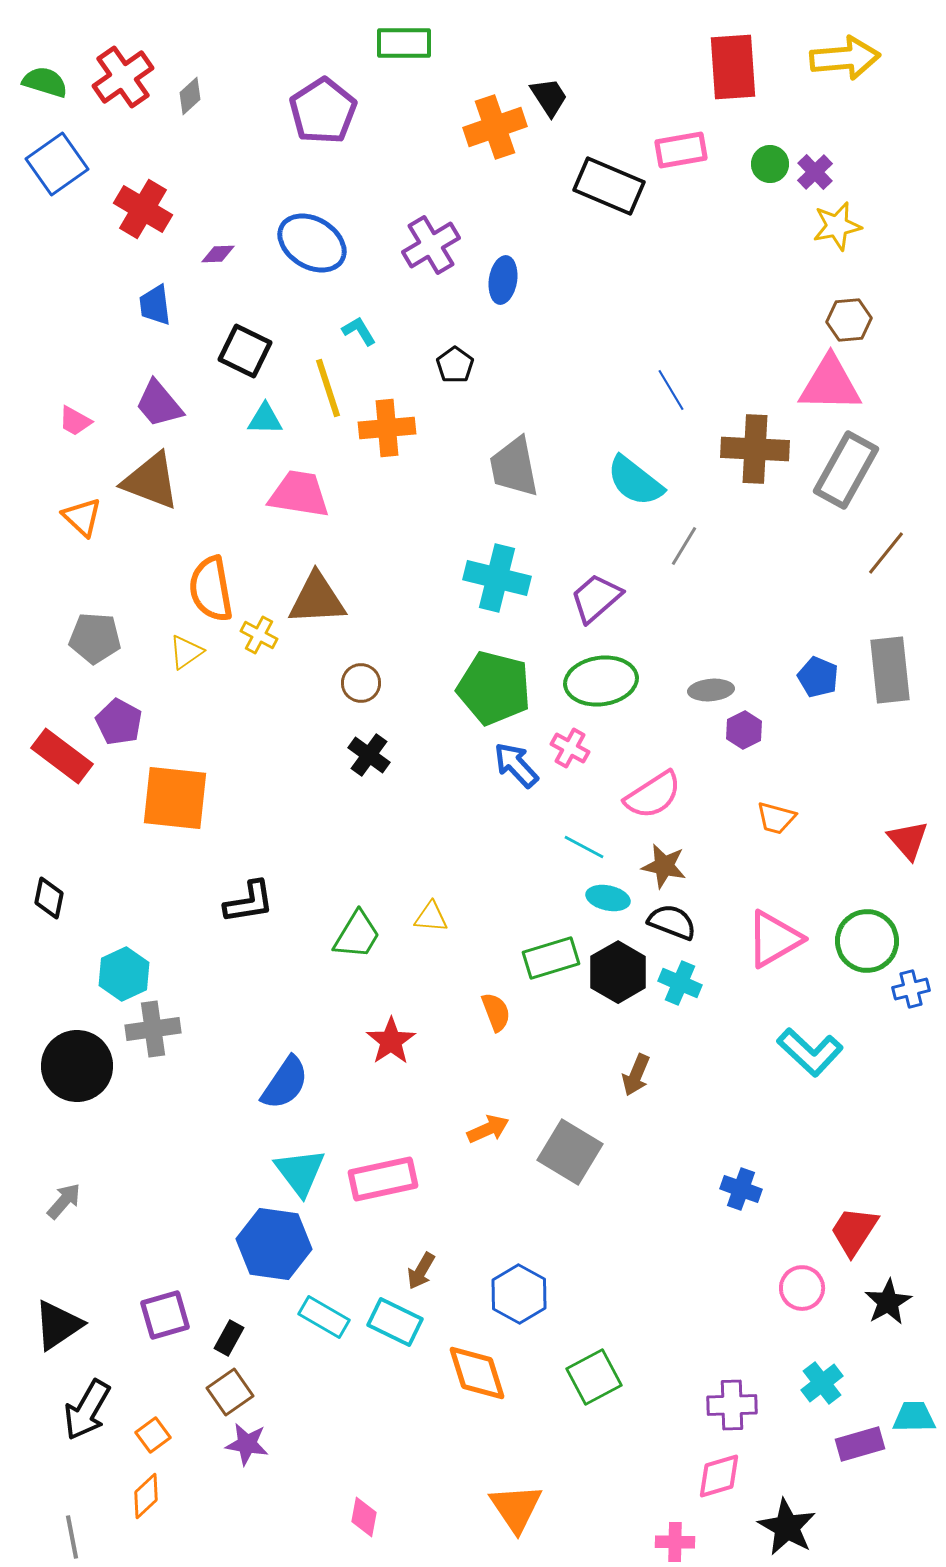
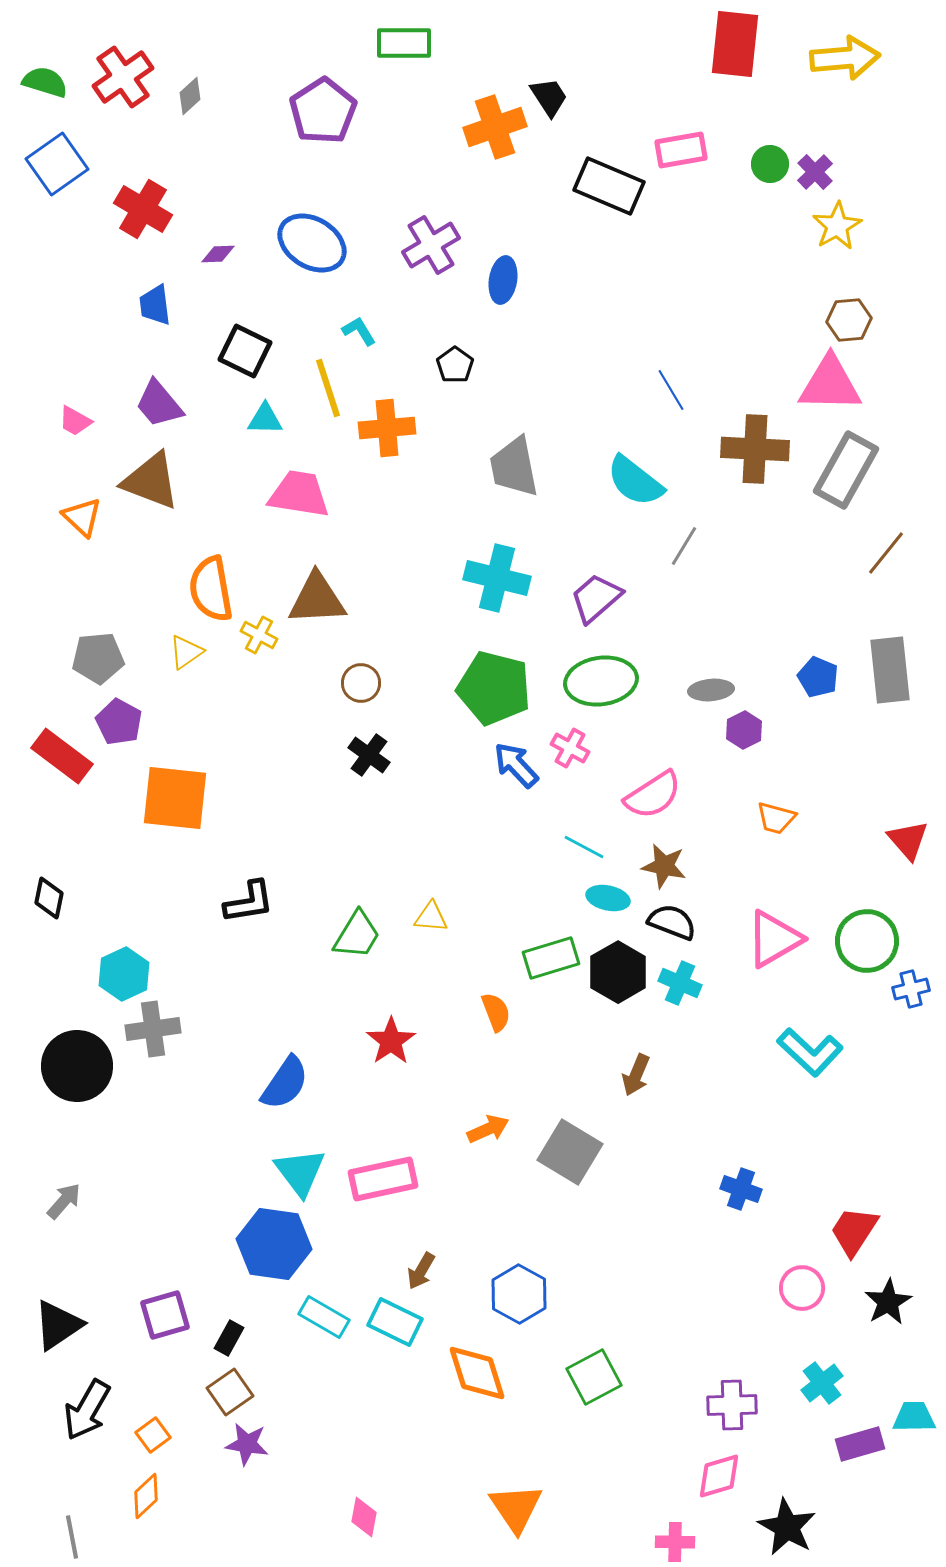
red rectangle at (733, 67): moved 2 px right, 23 px up; rotated 10 degrees clockwise
yellow star at (837, 226): rotated 18 degrees counterclockwise
gray pentagon at (95, 638): moved 3 px right, 20 px down; rotated 9 degrees counterclockwise
